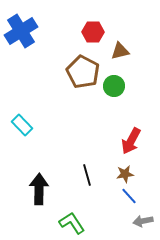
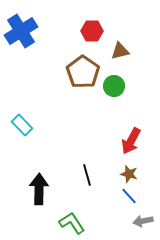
red hexagon: moved 1 px left, 1 px up
brown pentagon: rotated 8 degrees clockwise
brown star: moved 4 px right; rotated 24 degrees clockwise
